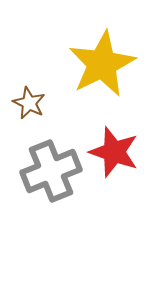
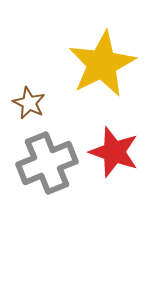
gray cross: moved 4 px left, 8 px up
